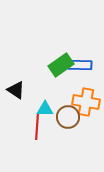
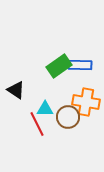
green rectangle: moved 2 px left, 1 px down
red line: moved 3 px up; rotated 30 degrees counterclockwise
